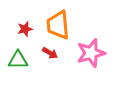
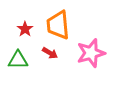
red star: rotated 21 degrees counterclockwise
